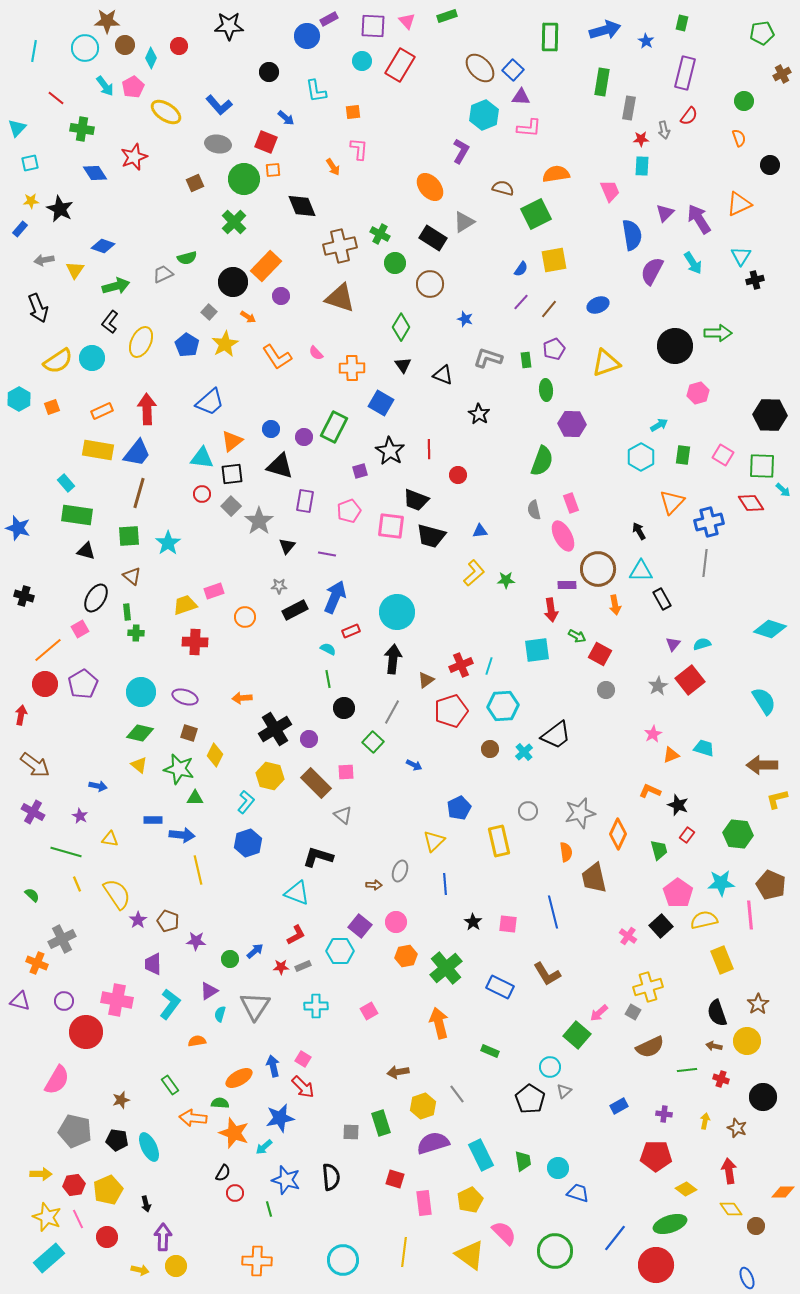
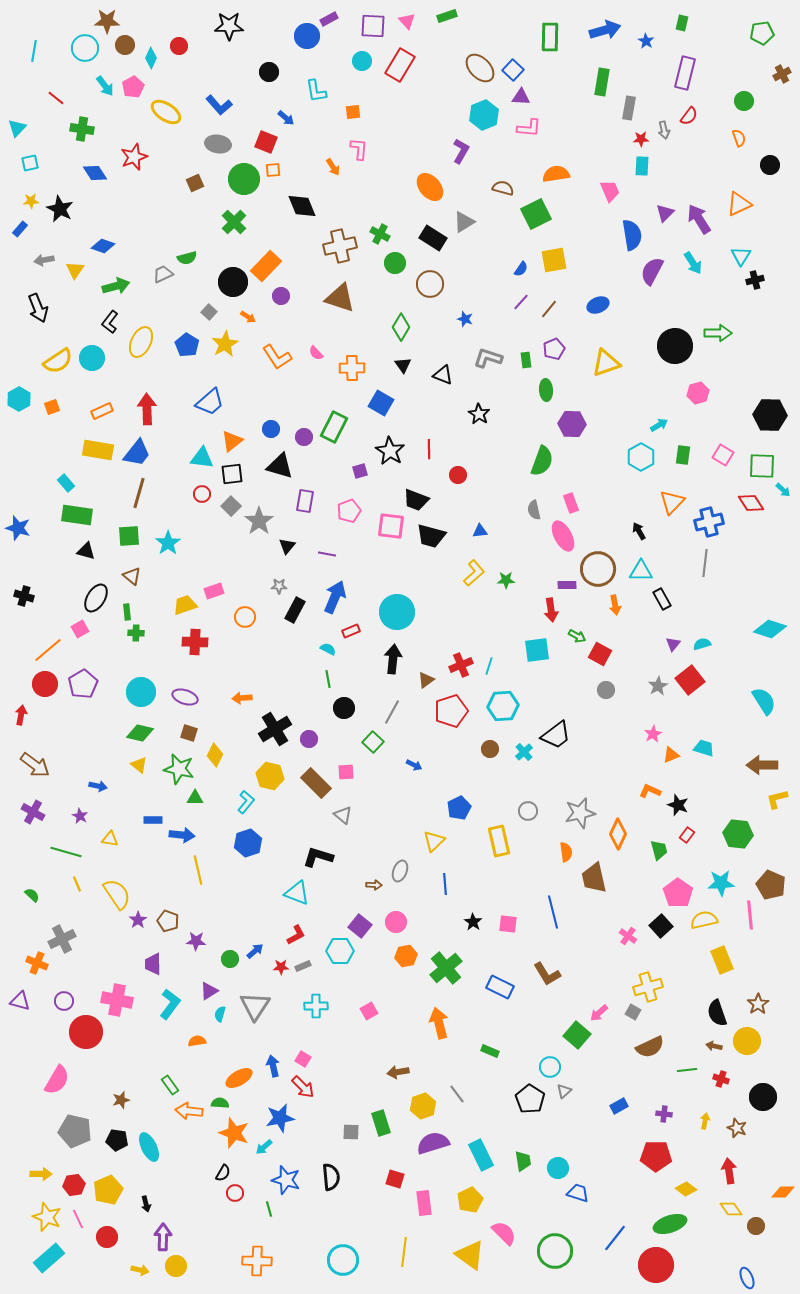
black rectangle at (295, 610): rotated 35 degrees counterclockwise
orange arrow at (193, 1118): moved 4 px left, 7 px up
